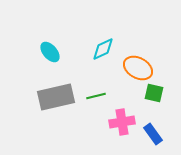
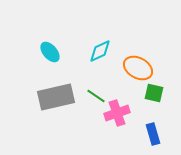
cyan diamond: moved 3 px left, 2 px down
green line: rotated 48 degrees clockwise
pink cross: moved 5 px left, 9 px up; rotated 10 degrees counterclockwise
blue rectangle: rotated 20 degrees clockwise
